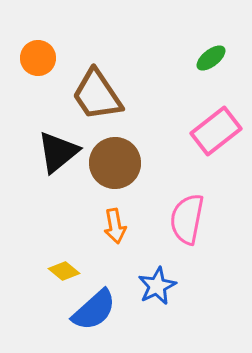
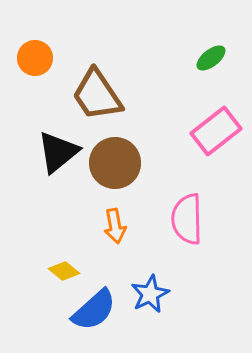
orange circle: moved 3 px left
pink semicircle: rotated 12 degrees counterclockwise
blue star: moved 7 px left, 8 px down
